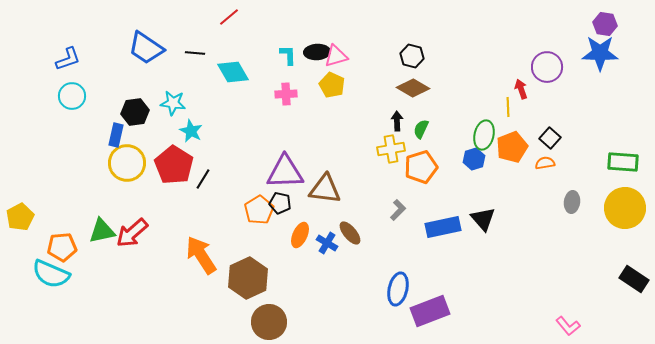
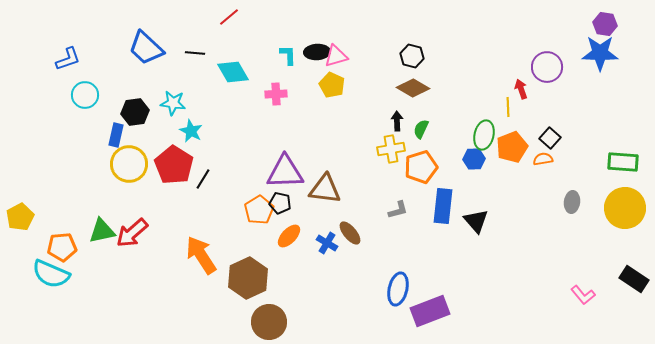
blue trapezoid at (146, 48): rotated 9 degrees clockwise
pink cross at (286, 94): moved 10 px left
cyan circle at (72, 96): moved 13 px right, 1 px up
blue hexagon at (474, 159): rotated 15 degrees clockwise
yellow circle at (127, 163): moved 2 px right, 1 px down
orange semicircle at (545, 163): moved 2 px left, 4 px up
gray L-shape at (398, 210): rotated 30 degrees clockwise
black triangle at (483, 219): moved 7 px left, 2 px down
blue rectangle at (443, 227): moved 21 px up; rotated 72 degrees counterclockwise
orange ellipse at (300, 235): moved 11 px left, 1 px down; rotated 20 degrees clockwise
pink L-shape at (568, 326): moved 15 px right, 31 px up
